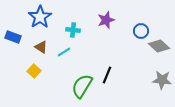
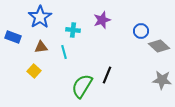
purple star: moved 4 px left
brown triangle: rotated 40 degrees counterclockwise
cyan line: rotated 72 degrees counterclockwise
